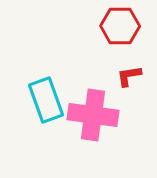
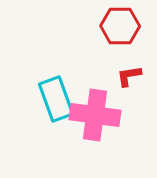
cyan rectangle: moved 10 px right, 1 px up
pink cross: moved 2 px right
